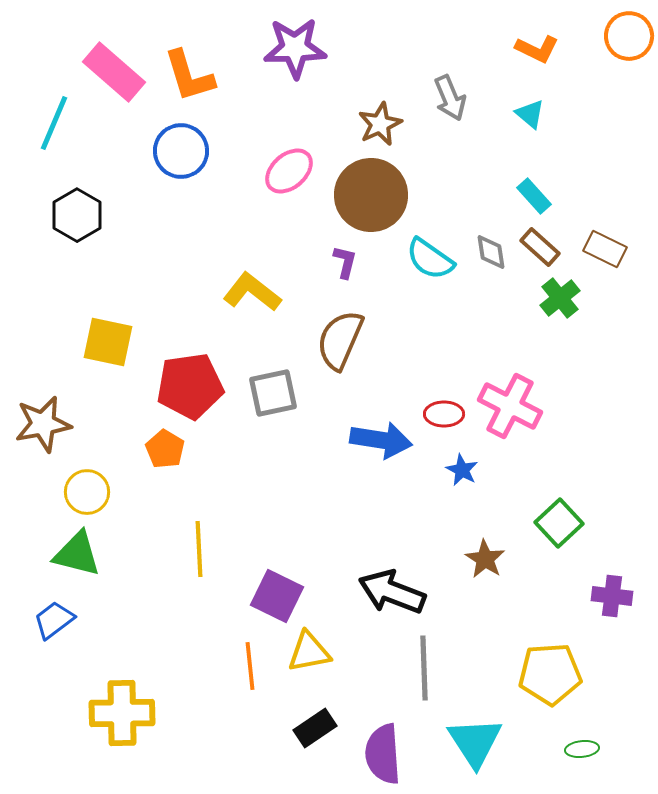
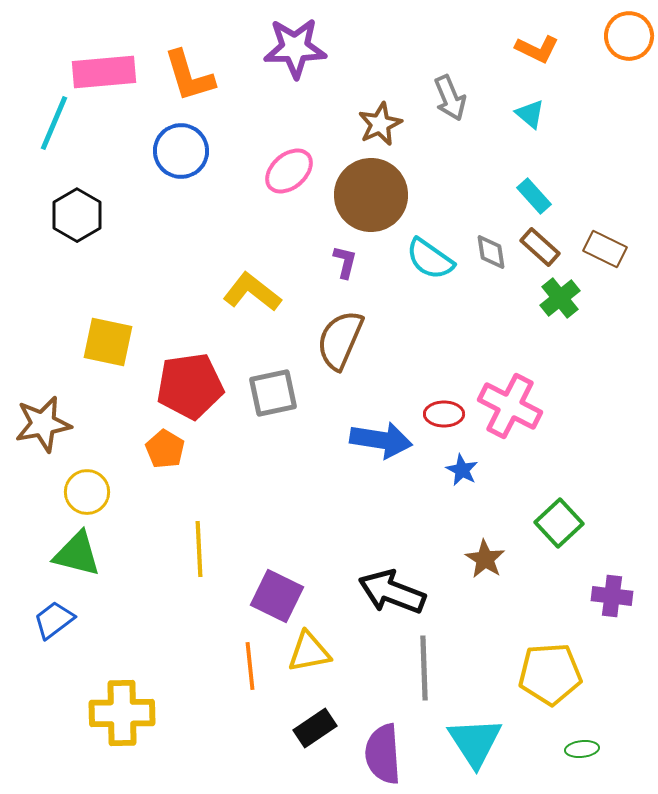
pink rectangle at (114, 72): moved 10 px left; rotated 46 degrees counterclockwise
